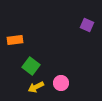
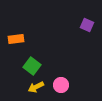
orange rectangle: moved 1 px right, 1 px up
green square: moved 1 px right
pink circle: moved 2 px down
